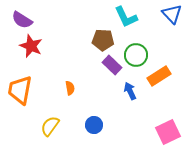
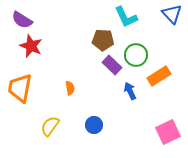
orange trapezoid: moved 2 px up
